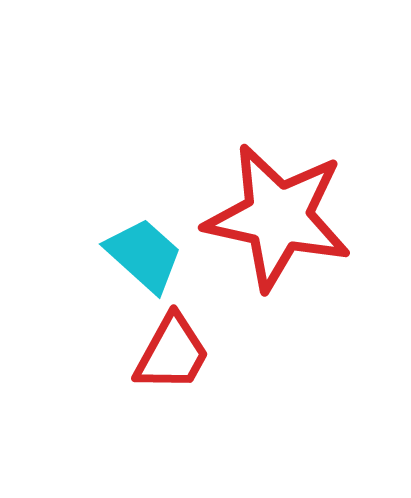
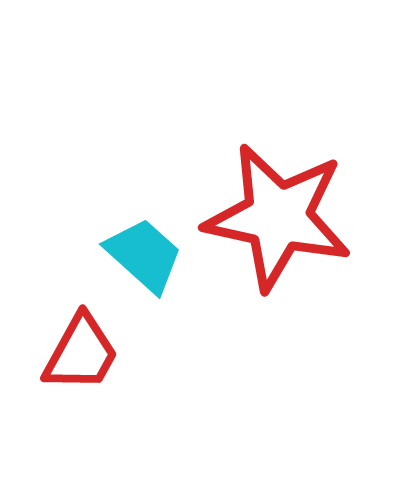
red trapezoid: moved 91 px left
